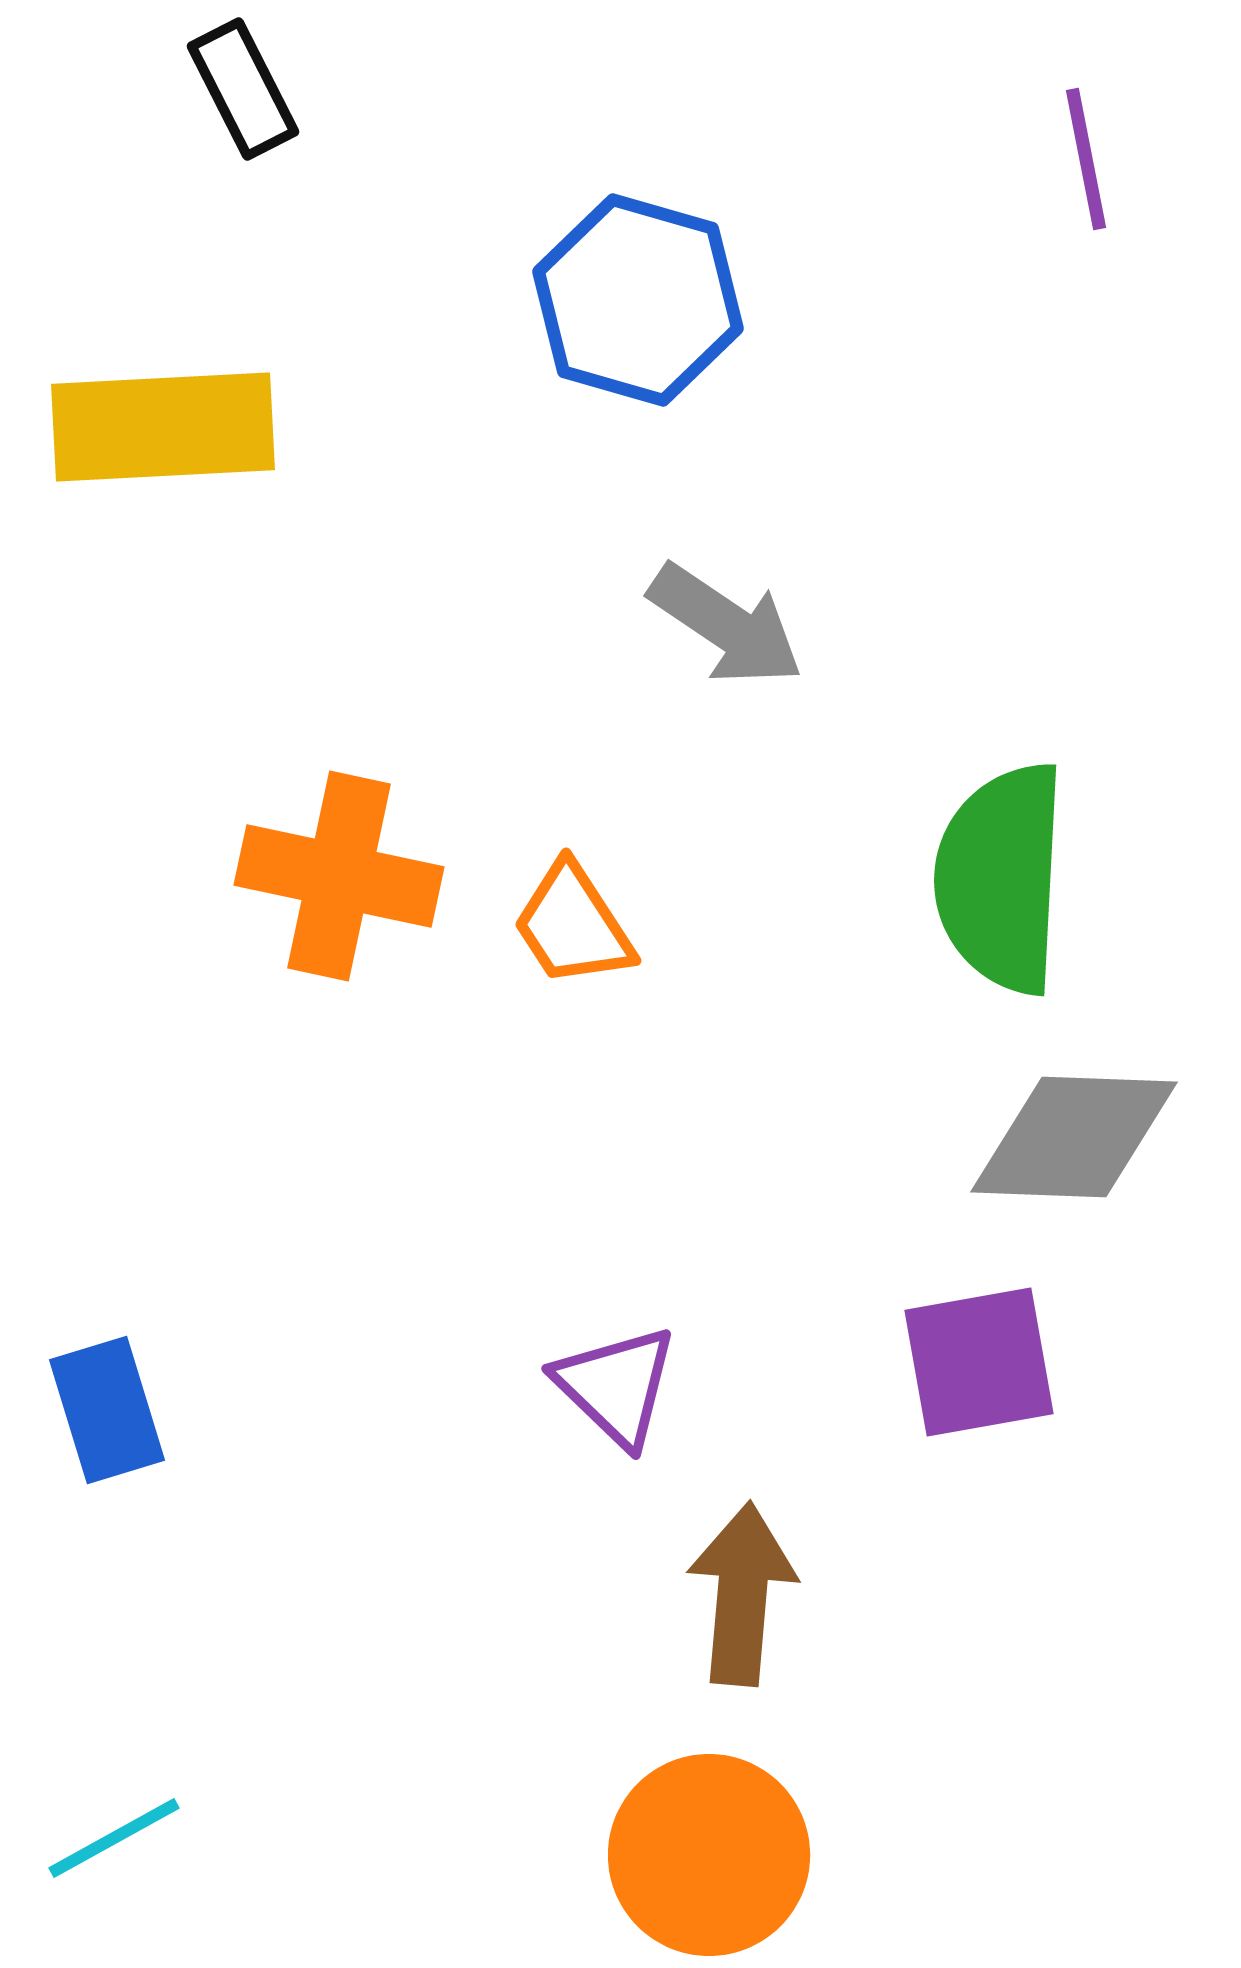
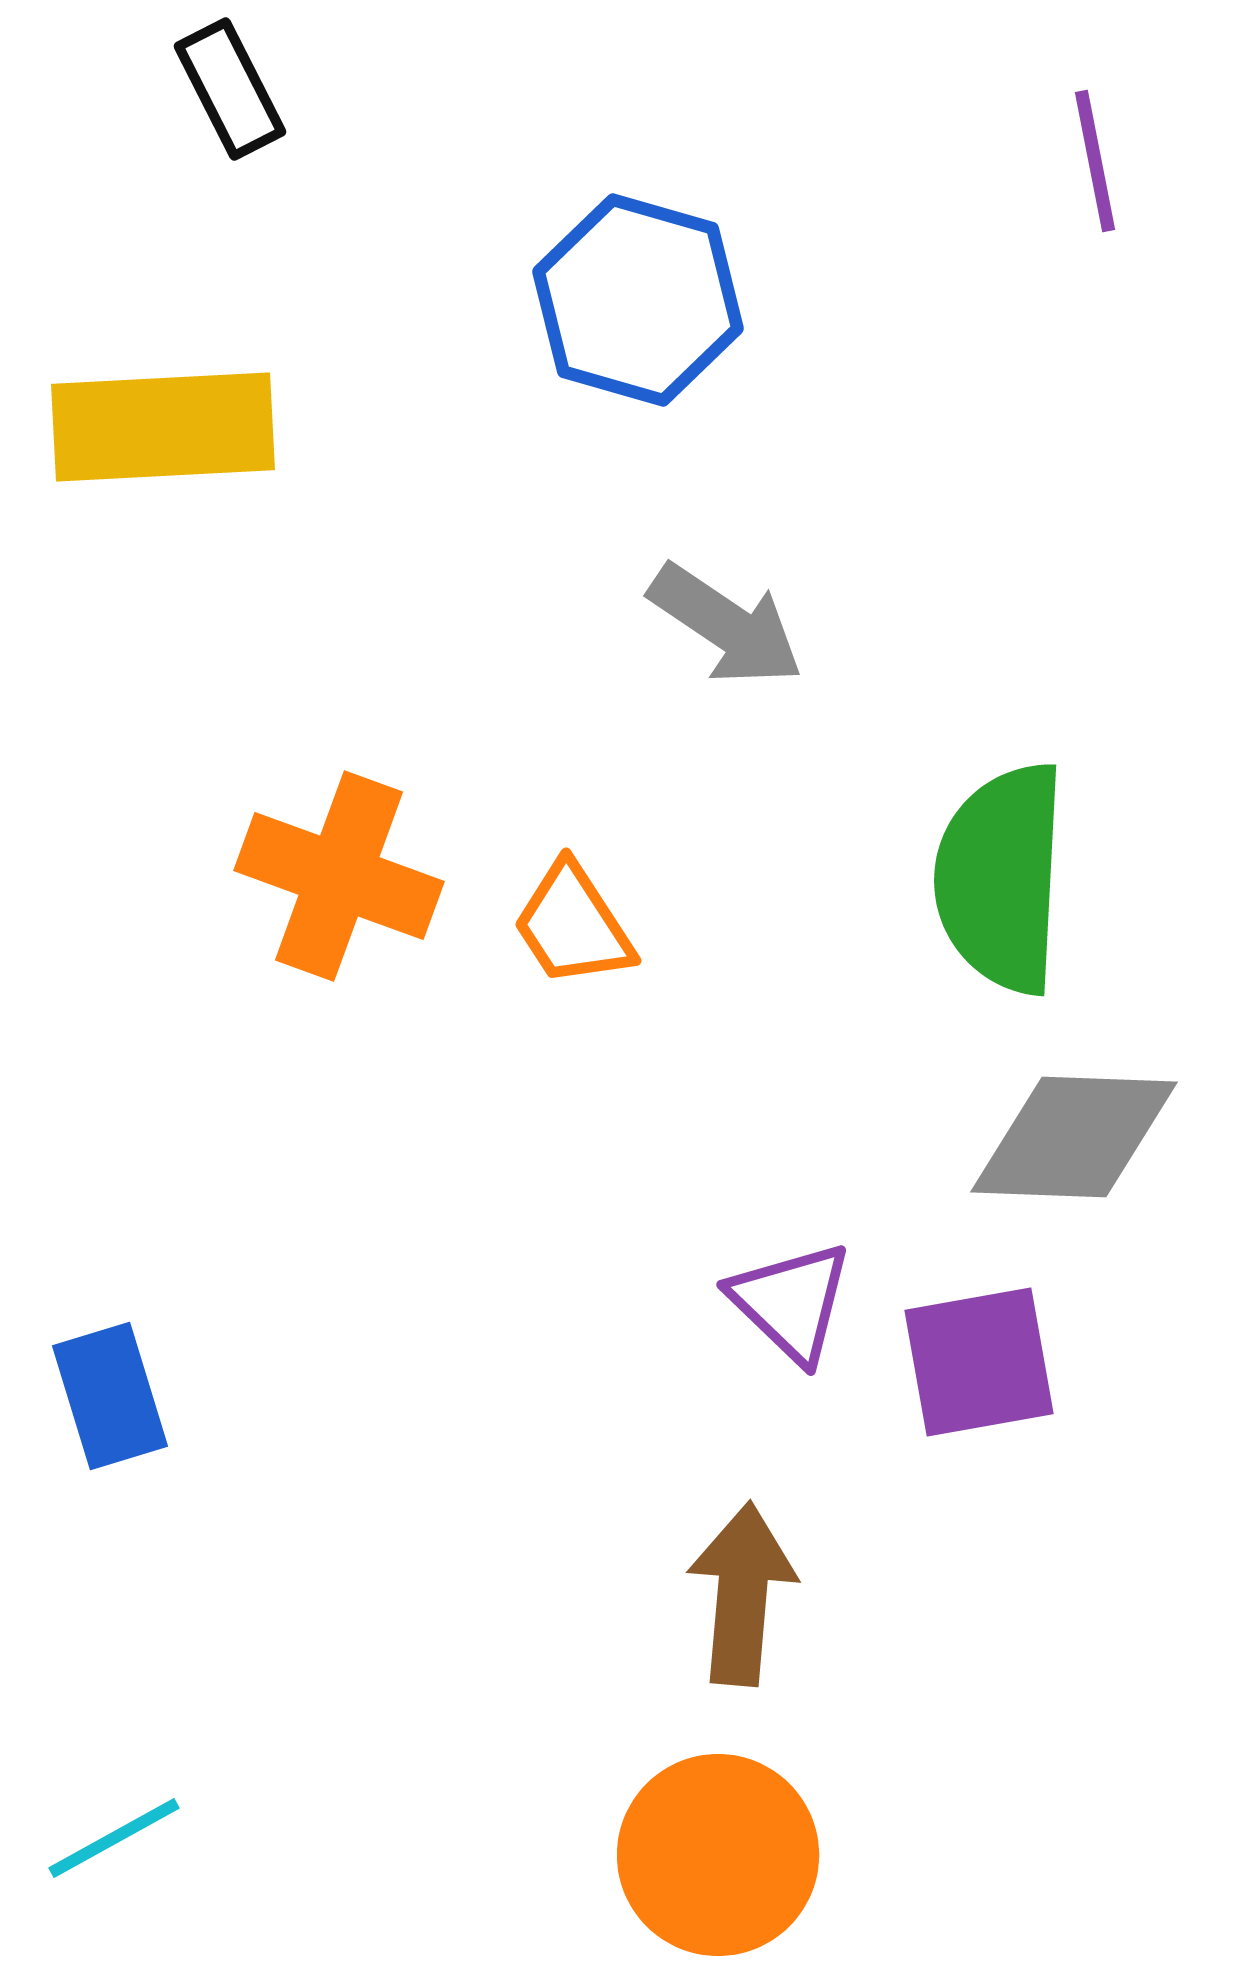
black rectangle: moved 13 px left
purple line: moved 9 px right, 2 px down
orange cross: rotated 8 degrees clockwise
purple triangle: moved 175 px right, 84 px up
blue rectangle: moved 3 px right, 14 px up
orange circle: moved 9 px right
